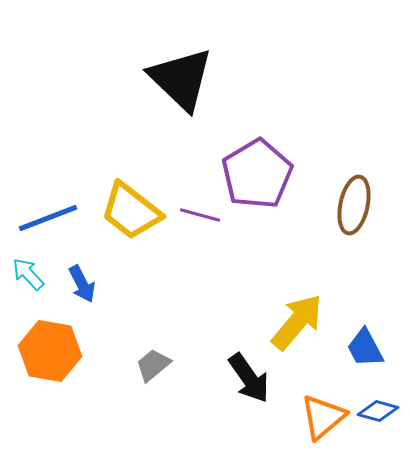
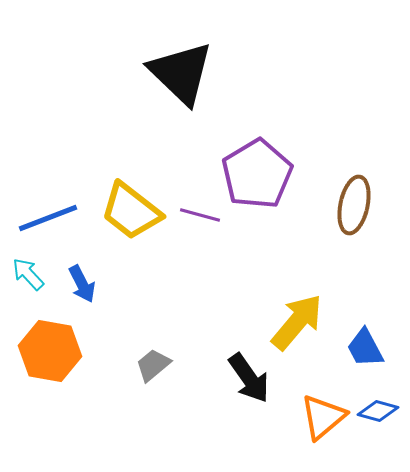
black triangle: moved 6 px up
